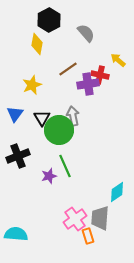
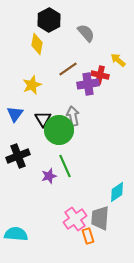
black triangle: moved 1 px right, 1 px down
